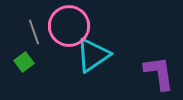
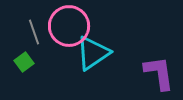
cyan triangle: moved 2 px up
